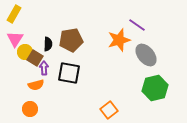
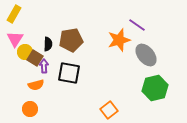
purple arrow: moved 2 px up
